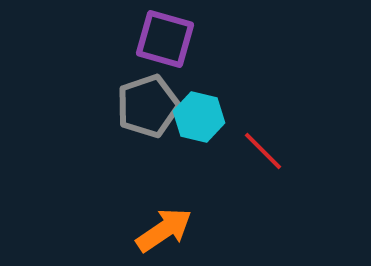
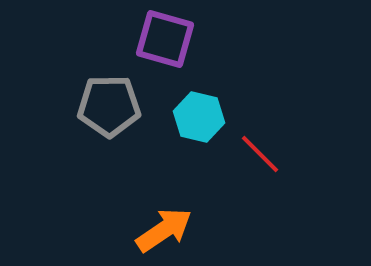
gray pentagon: moved 39 px left; rotated 18 degrees clockwise
red line: moved 3 px left, 3 px down
